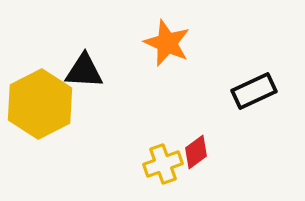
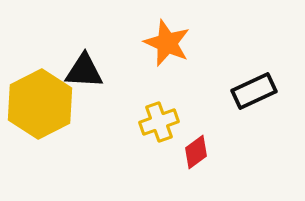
yellow cross: moved 4 px left, 42 px up
